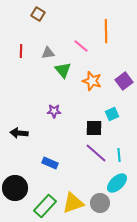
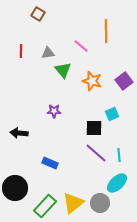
yellow triangle: rotated 20 degrees counterclockwise
